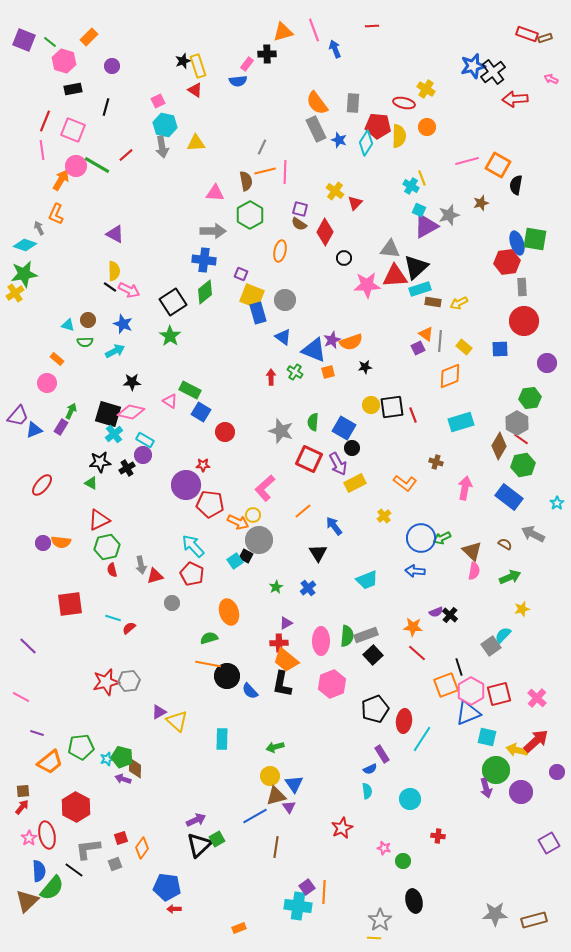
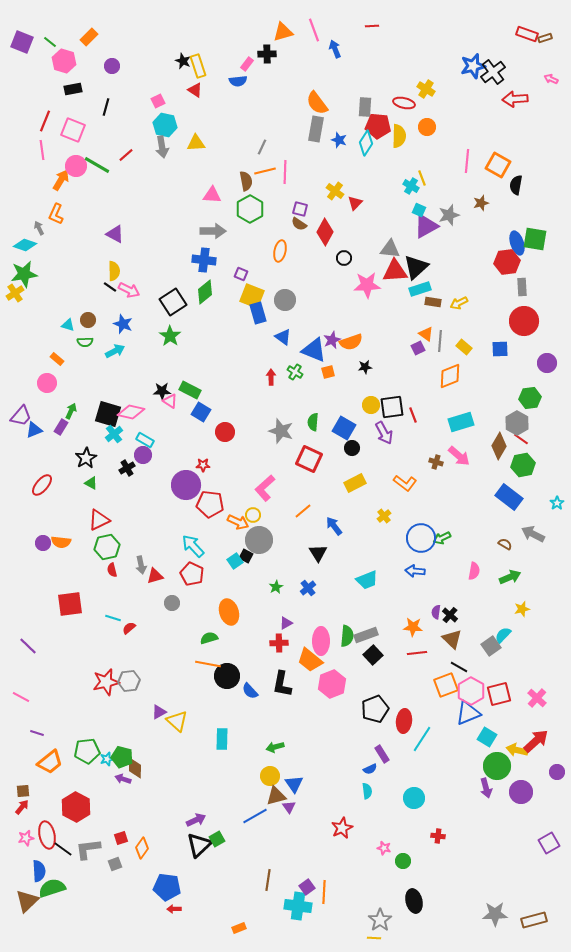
purple square at (24, 40): moved 2 px left, 2 px down
black star at (183, 61): rotated 28 degrees counterclockwise
gray rectangle at (353, 103): moved 12 px right, 4 px down
gray rectangle at (316, 129): rotated 35 degrees clockwise
pink line at (467, 161): rotated 70 degrees counterclockwise
pink triangle at (215, 193): moved 3 px left, 2 px down
green hexagon at (250, 215): moved 6 px up
red triangle at (395, 276): moved 5 px up
black star at (132, 382): moved 30 px right, 9 px down
purple trapezoid at (18, 416): moved 3 px right
black star at (100, 462): moved 14 px left, 4 px up; rotated 25 degrees counterclockwise
purple arrow at (338, 464): moved 46 px right, 31 px up
pink arrow at (465, 488): moved 6 px left, 32 px up; rotated 120 degrees clockwise
brown triangle at (472, 551): moved 20 px left, 88 px down
purple semicircle at (436, 612): rotated 120 degrees clockwise
red line at (417, 653): rotated 48 degrees counterclockwise
orange trapezoid at (286, 660): moved 24 px right
black line at (459, 667): rotated 42 degrees counterclockwise
cyan square at (487, 737): rotated 18 degrees clockwise
green pentagon at (81, 747): moved 6 px right, 4 px down
green circle at (496, 770): moved 1 px right, 4 px up
cyan circle at (410, 799): moved 4 px right, 1 px up
pink star at (29, 838): moved 3 px left; rotated 21 degrees clockwise
brown line at (276, 847): moved 8 px left, 33 px down
black line at (74, 870): moved 11 px left, 21 px up
green semicircle at (52, 888): rotated 148 degrees counterclockwise
